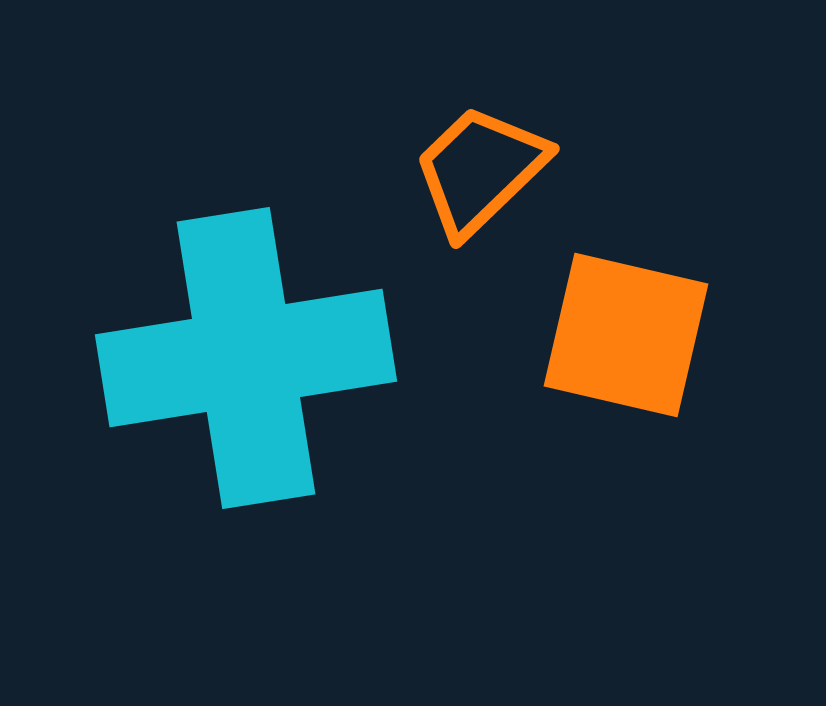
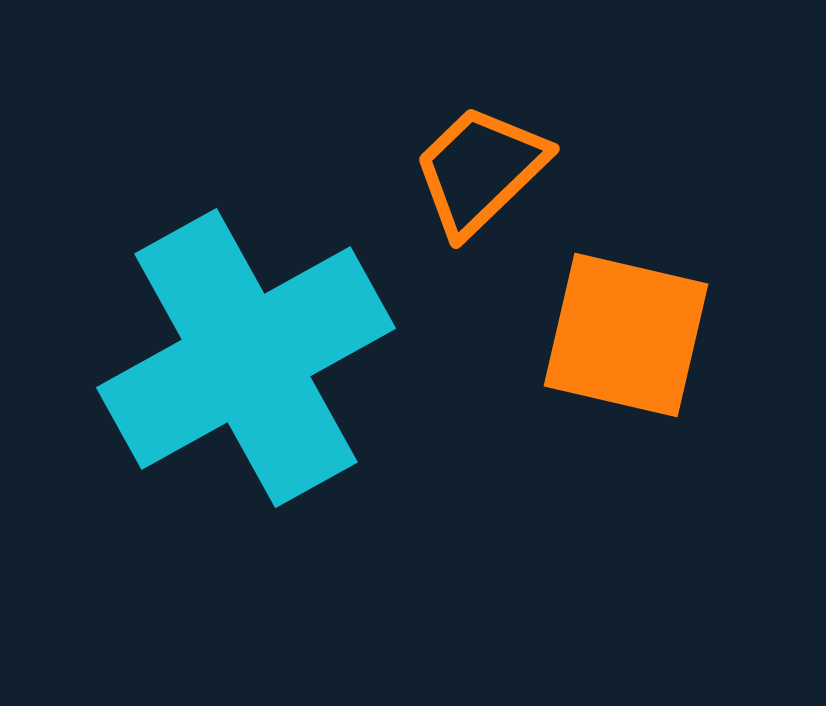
cyan cross: rotated 20 degrees counterclockwise
